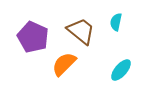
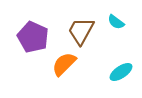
cyan semicircle: rotated 66 degrees counterclockwise
brown trapezoid: rotated 100 degrees counterclockwise
cyan ellipse: moved 2 px down; rotated 15 degrees clockwise
